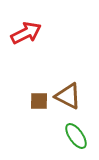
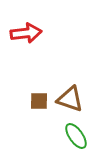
red arrow: rotated 20 degrees clockwise
brown triangle: moved 2 px right, 3 px down; rotated 8 degrees counterclockwise
